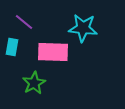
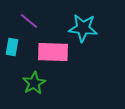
purple line: moved 5 px right, 1 px up
